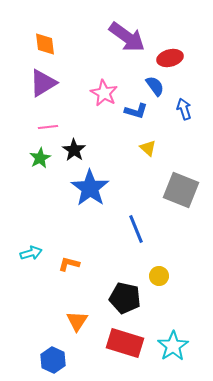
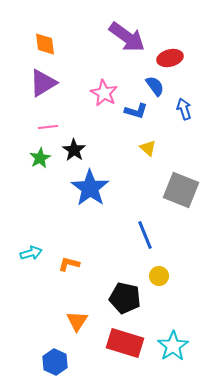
blue line: moved 9 px right, 6 px down
blue hexagon: moved 2 px right, 2 px down
